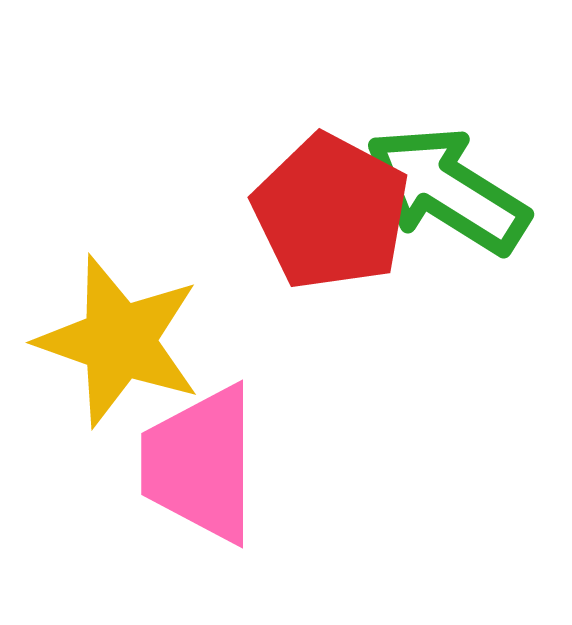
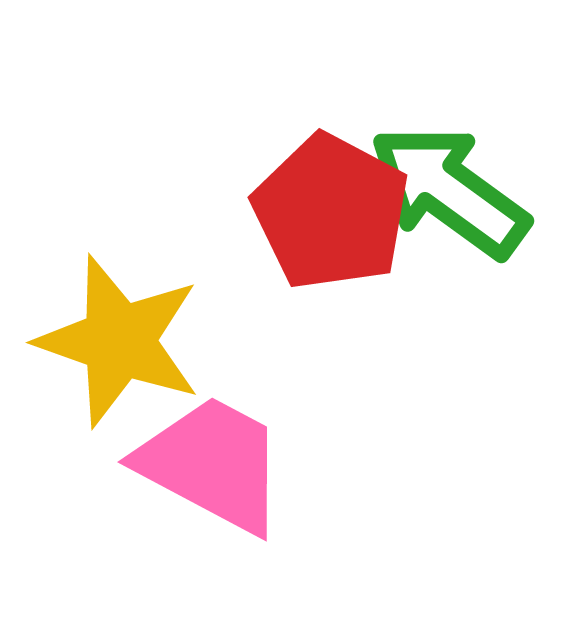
green arrow: moved 2 px right, 1 px down; rotated 4 degrees clockwise
pink trapezoid: moved 12 px right; rotated 118 degrees clockwise
